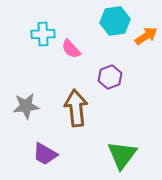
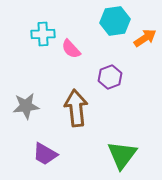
orange arrow: moved 1 px left, 2 px down
